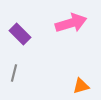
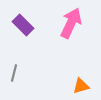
pink arrow: rotated 48 degrees counterclockwise
purple rectangle: moved 3 px right, 9 px up
